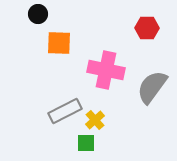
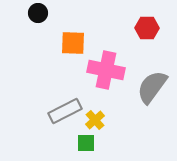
black circle: moved 1 px up
orange square: moved 14 px right
